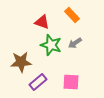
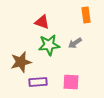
orange rectangle: moved 14 px right; rotated 35 degrees clockwise
green star: moved 2 px left; rotated 25 degrees counterclockwise
brown star: rotated 10 degrees counterclockwise
purple rectangle: rotated 36 degrees clockwise
